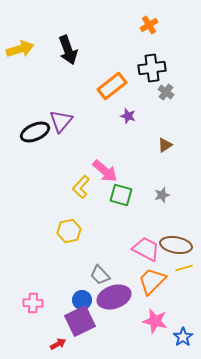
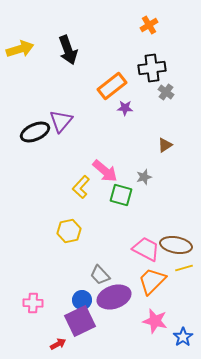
purple star: moved 3 px left, 8 px up; rotated 14 degrees counterclockwise
gray star: moved 18 px left, 18 px up
